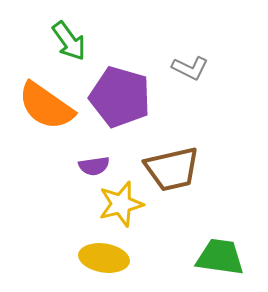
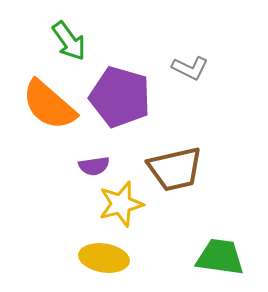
orange semicircle: moved 3 px right, 1 px up; rotated 6 degrees clockwise
brown trapezoid: moved 3 px right
